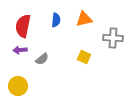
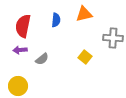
orange triangle: moved 5 px up
yellow square: moved 1 px right; rotated 16 degrees clockwise
